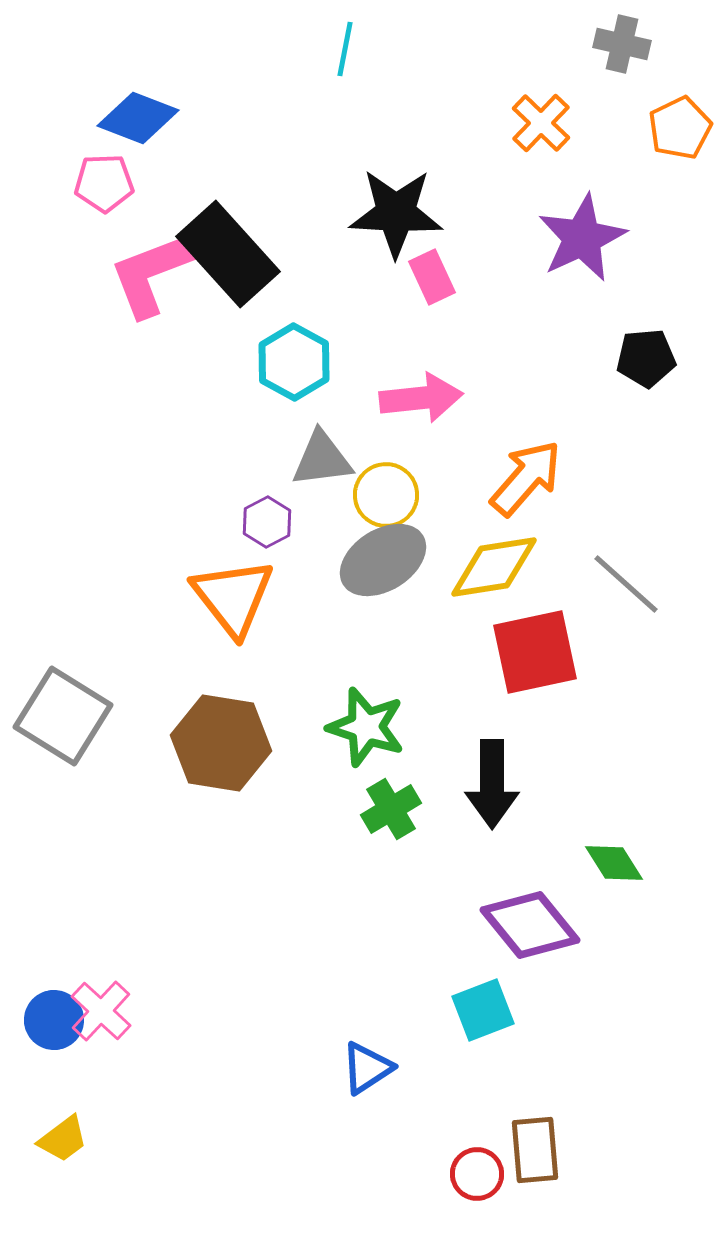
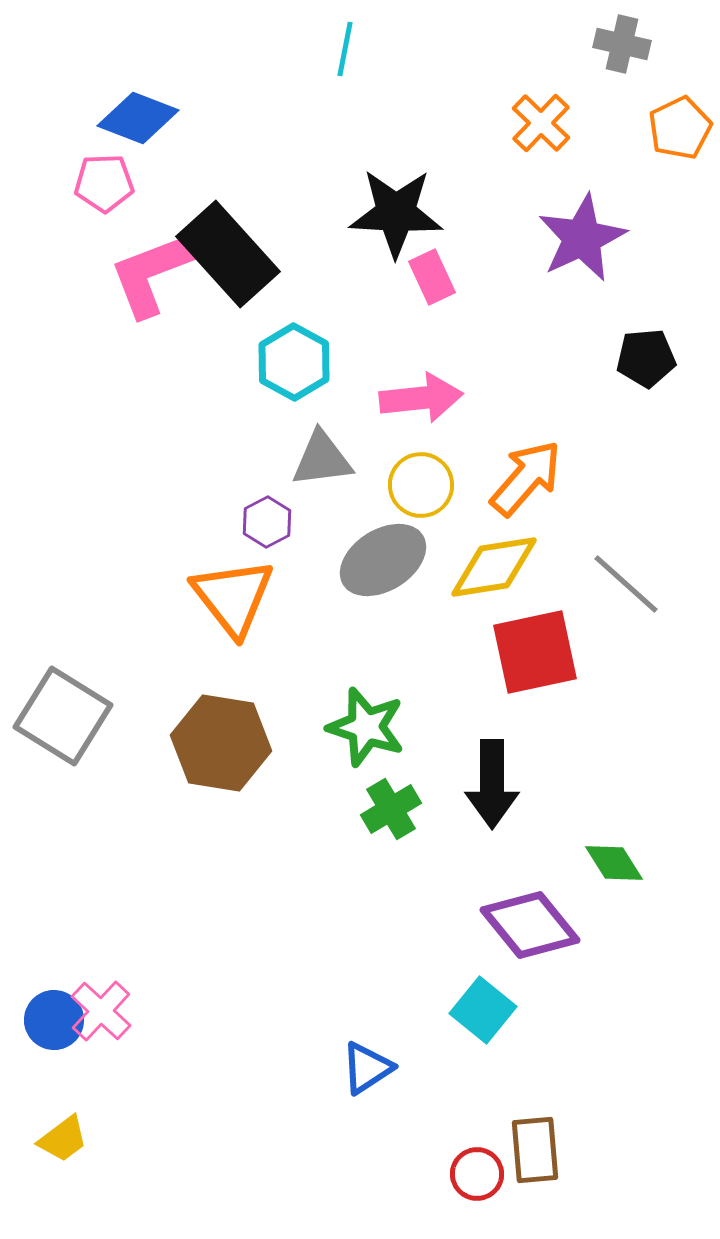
yellow circle: moved 35 px right, 10 px up
cyan square: rotated 30 degrees counterclockwise
